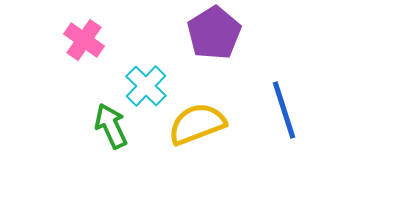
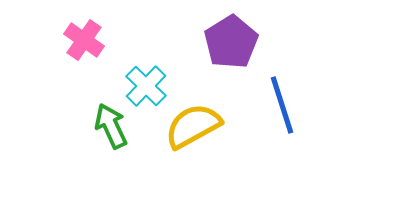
purple pentagon: moved 17 px right, 9 px down
blue line: moved 2 px left, 5 px up
yellow semicircle: moved 4 px left, 2 px down; rotated 8 degrees counterclockwise
